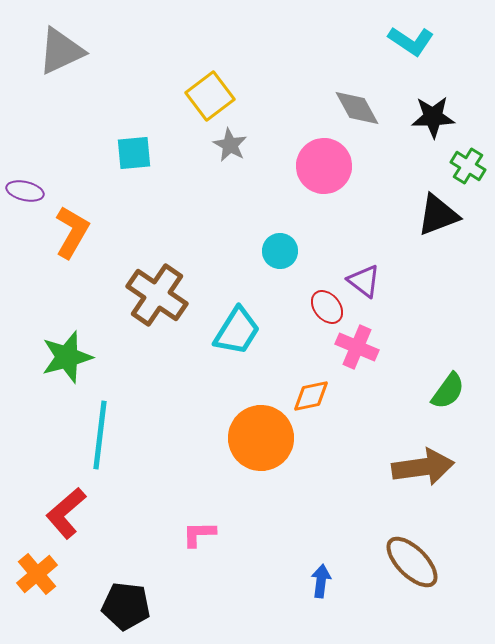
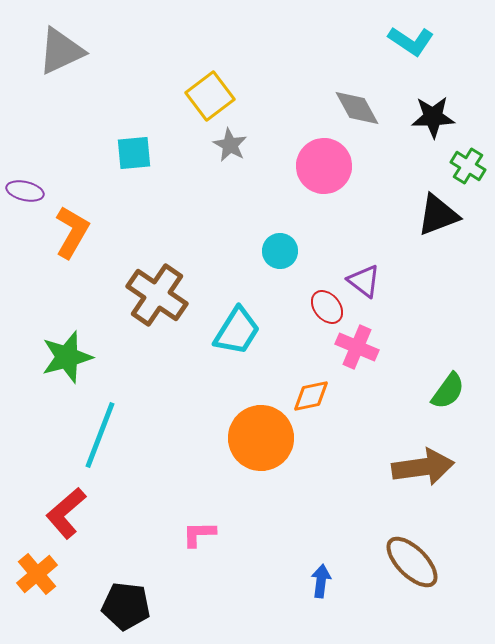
cyan line: rotated 14 degrees clockwise
